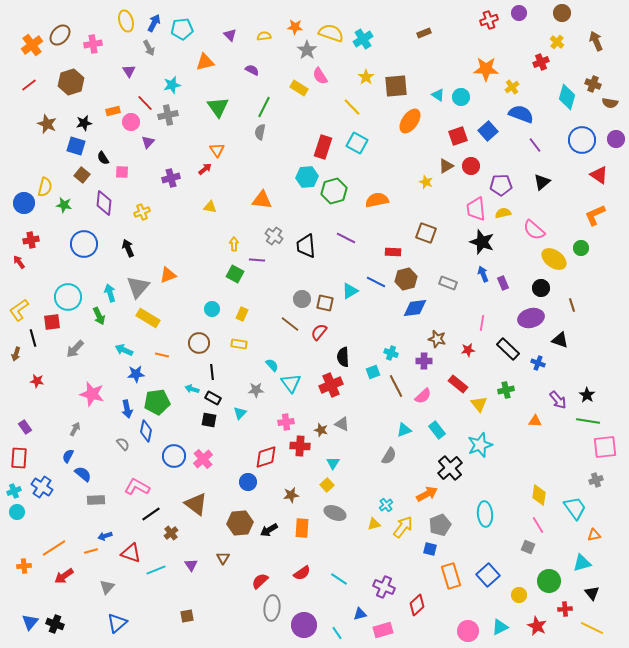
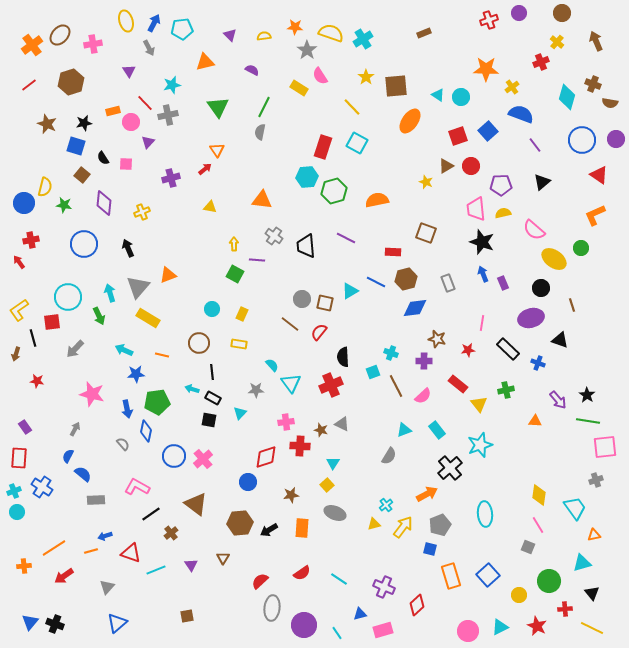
pink square at (122, 172): moved 4 px right, 8 px up
gray rectangle at (448, 283): rotated 48 degrees clockwise
